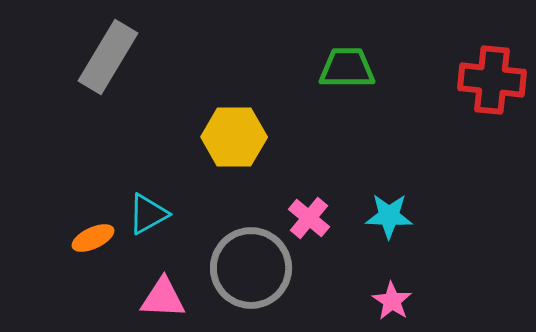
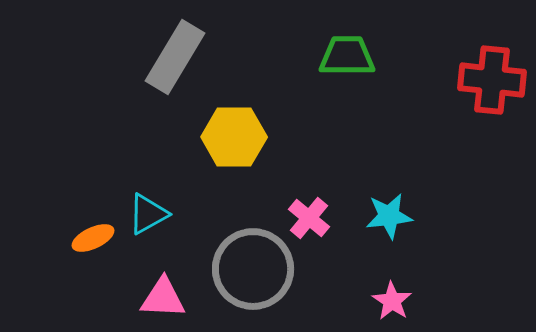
gray rectangle: moved 67 px right
green trapezoid: moved 12 px up
cyan star: rotated 9 degrees counterclockwise
gray circle: moved 2 px right, 1 px down
